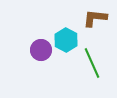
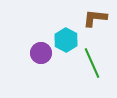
purple circle: moved 3 px down
